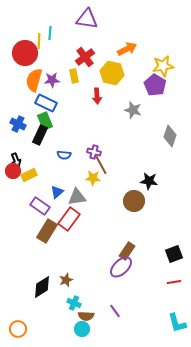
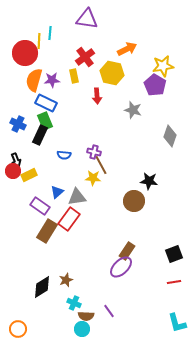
purple line at (115, 311): moved 6 px left
